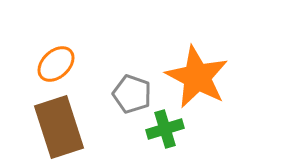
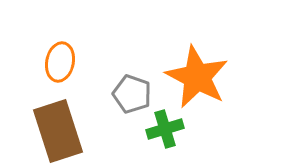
orange ellipse: moved 4 px right, 2 px up; rotated 36 degrees counterclockwise
brown rectangle: moved 1 px left, 4 px down
